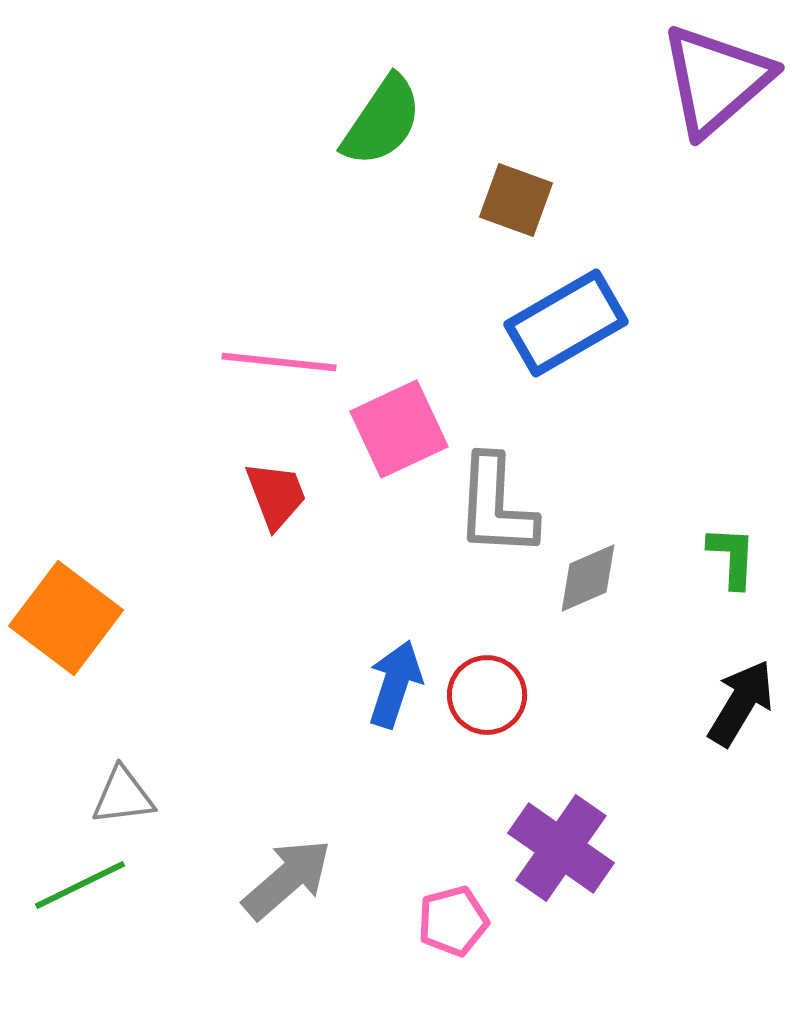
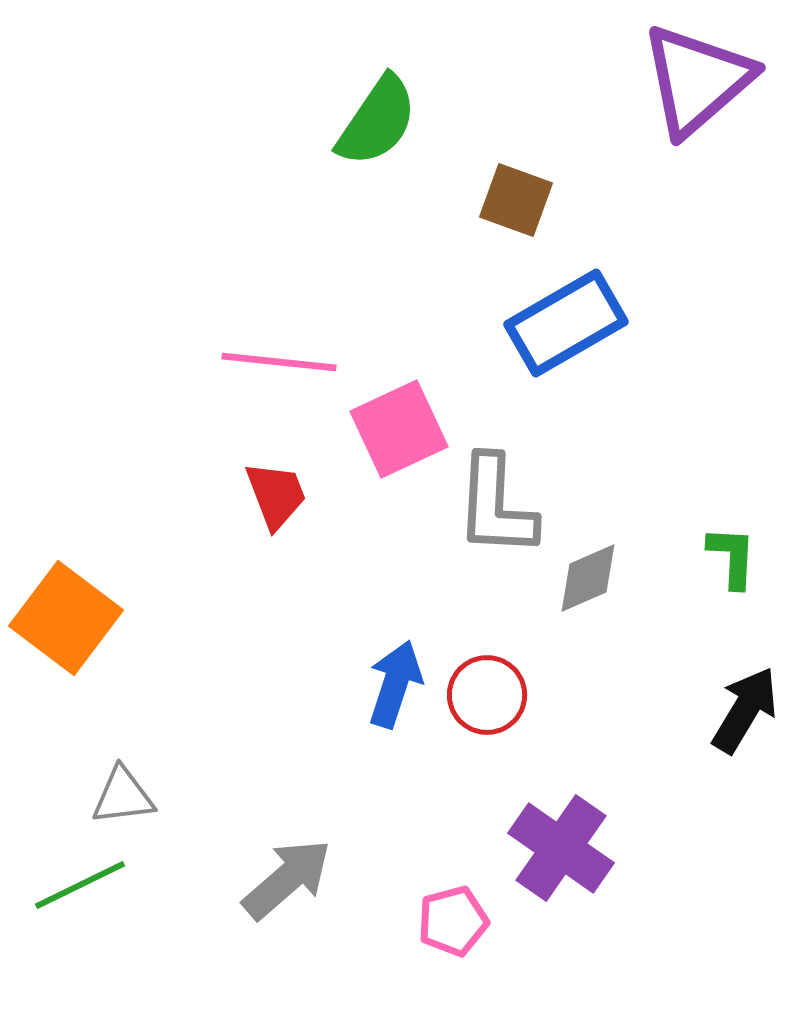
purple triangle: moved 19 px left
green semicircle: moved 5 px left
black arrow: moved 4 px right, 7 px down
